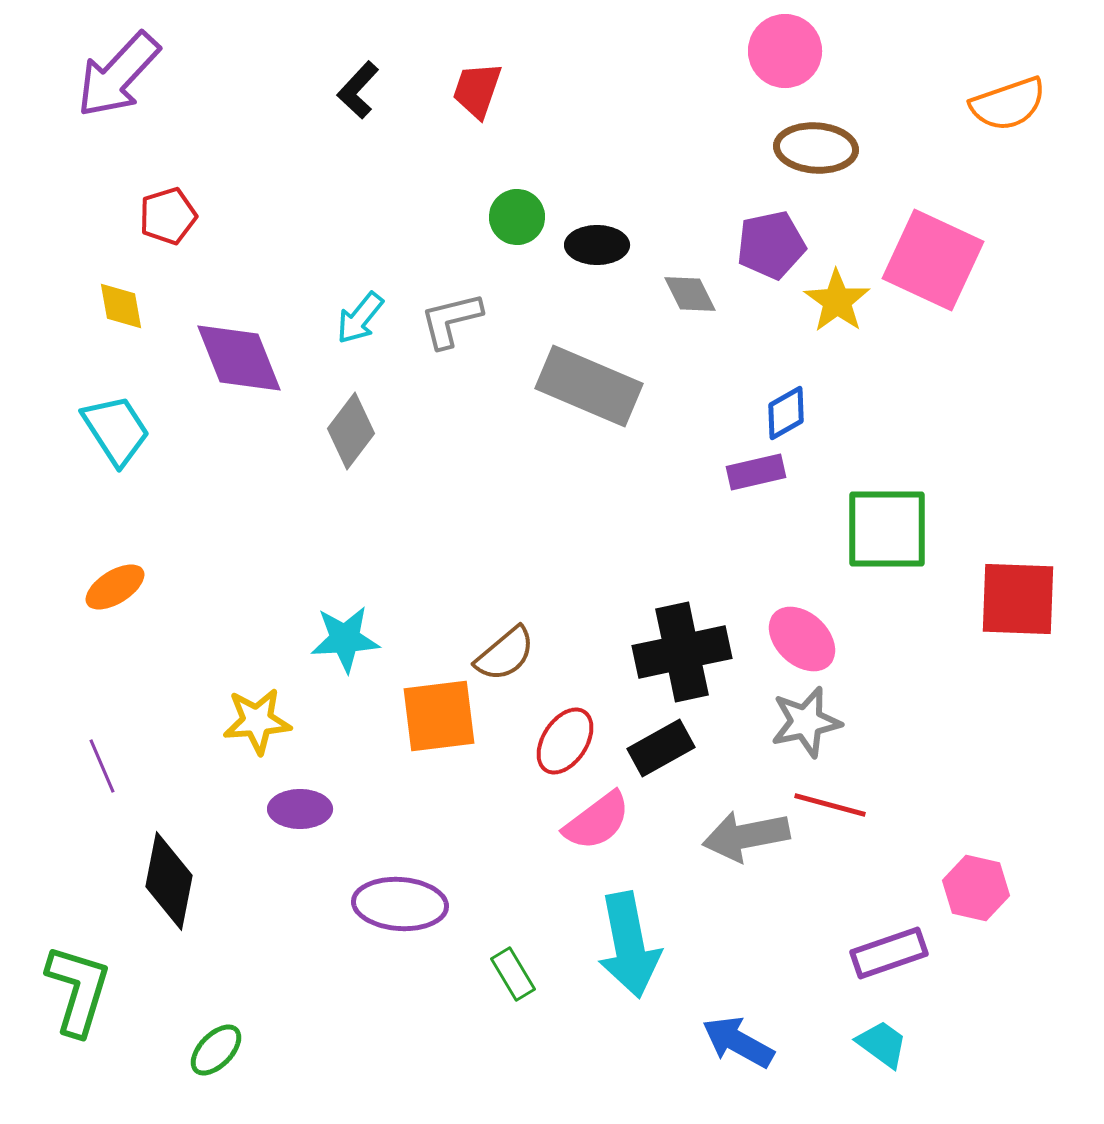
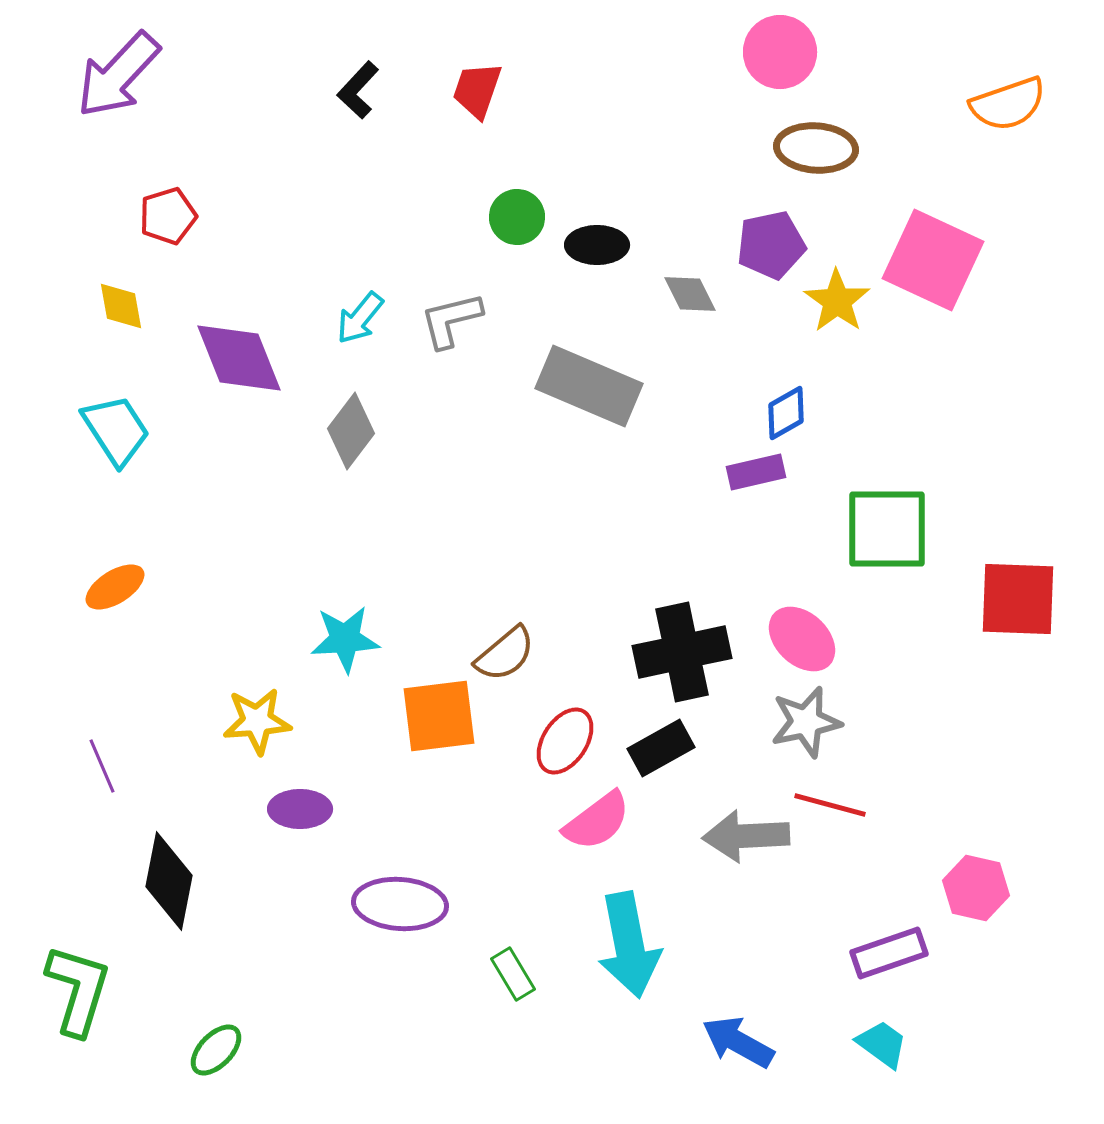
pink circle at (785, 51): moved 5 px left, 1 px down
gray arrow at (746, 836): rotated 8 degrees clockwise
